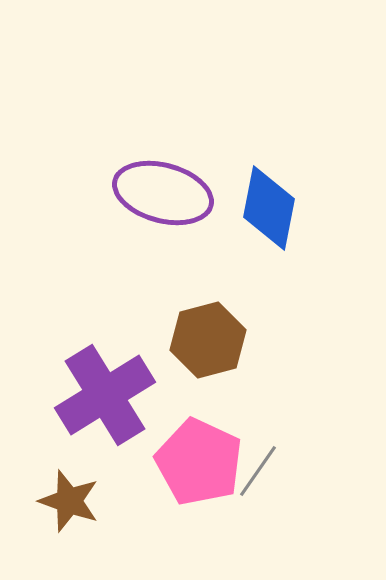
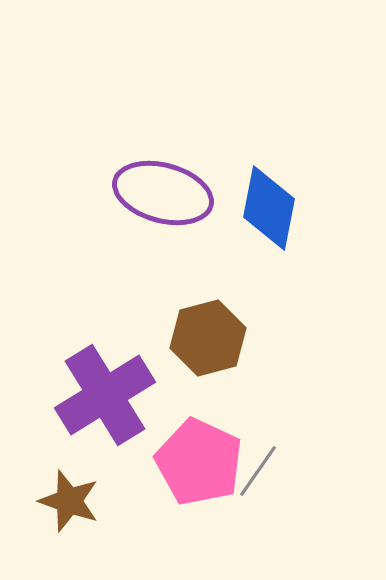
brown hexagon: moved 2 px up
